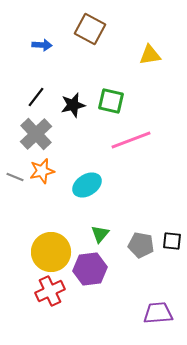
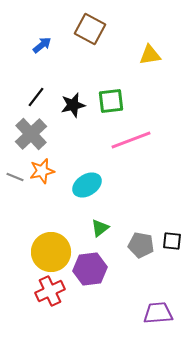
blue arrow: rotated 42 degrees counterclockwise
green square: rotated 20 degrees counterclockwise
gray cross: moved 5 px left
green triangle: moved 6 px up; rotated 12 degrees clockwise
